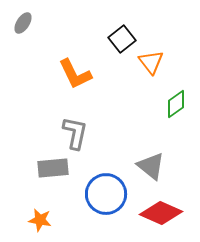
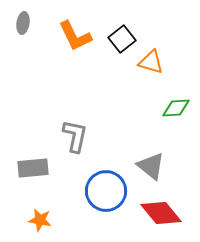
gray ellipse: rotated 25 degrees counterclockwise
orange triangle: rotated 36 degrees counterclockwise
orange L-shape: moved 38 px up
green diamond: moved 4 px down; rotated 32 degrees clockwise
gray L-shape: moved 3 px down
gray rectangle: moved 20 px left
blue circle: moved 3 px up
red diamond: rotated 27 degrees clockwise
